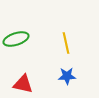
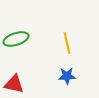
yellow line: moved 1 px right
red triangle: moved 9 px left
